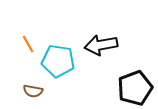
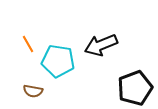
black arrow: rotated 12 degrees counterclockwise
